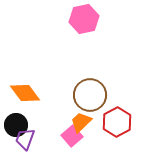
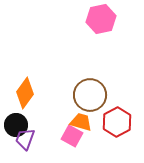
pink hexagon: moved 17 px right
orange diamond: rotated 72 degrees clockwise
orange trapezoid: rotated 60 degrees clockwise
pink square: rotated 20 degrees counterclockwise
